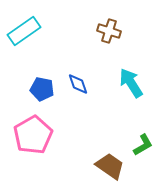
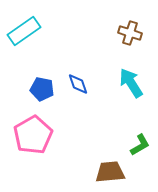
brown cross: moved 21 px right, 2 px down
green L-shape: moved 3 px left
brown trapezoid: moved 6 px down; rotated 40 degrees counterclockwise
